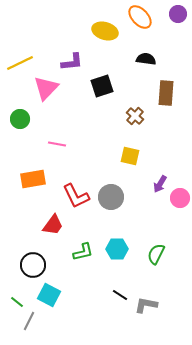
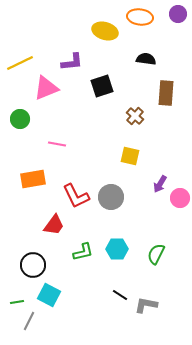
orange ellipse: rotated 40 degrees counterclockwise
pink triangle: rotated 24 degrees clockwise
red trapezoid: moved 1 px right
green line: rotated 48 degrees counterclockwise
